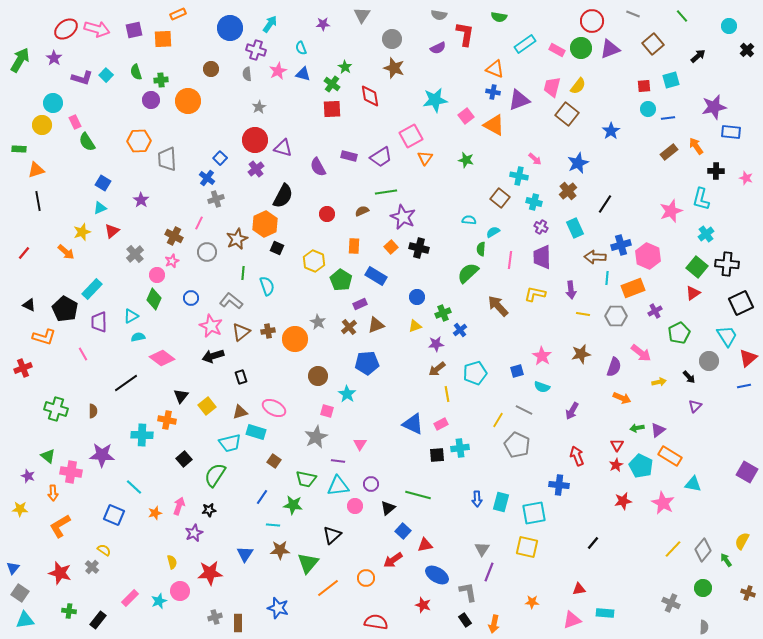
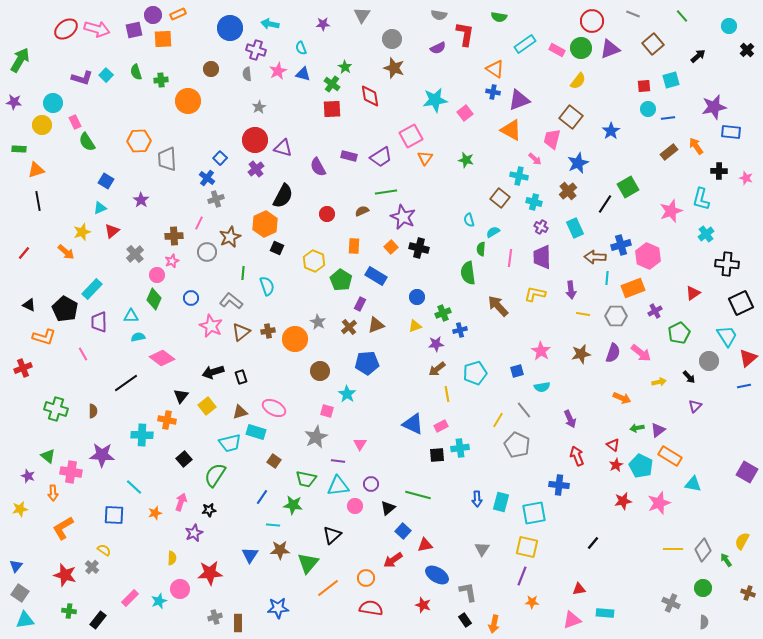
cyan arrow at (270, 24): rotated 114 degrees counterclockwise
purple star at (54, 58): moved 40 px left, 44 px down; rotated 28 degrees counterclockwise
orange triangle at (495, 69): rotated 12 degrees clockwise
yellow semicircle at (578, 86): moved 5 px up
pink trapezoid at (552, 87): moved 52 px down
purple circle at (151, 100): moved 2 px right, 85 px up
brown square at (567, 114): moved 4 px right, 3 px down
pink square at (466, 116): moved 1 px left, 3 px up
orange triangle at (494, 125): moved 17 px right, 5 px down
black cross at (716, 171): moved 3 px right
blue square at (103, 183): moved 3 px right, 2 px up
cyan semicircle at (469, 220): rotated 112 degrees counterclockwise
brown cross at (174, 236): rotated 30 degrees counterclockwise
brown star at (237, 239): moved 7 px left, 2 px up
pink line at (510, 260): moved 2 px up
green square at (697, 267): moved 69 px left, 80 px up; rotated 20 degrees clockwise
green semicircle at (468, 273): rotated 55 degrees counterclockwise
purple rectangle at (360, 304): rotated 40 degrees counterclockwise
cyan triangle at (131, 316): rotated 28 degrees clockwise
blue cross at (460, 330): rotated 24 degrees clockwise
black arrow at (213, 356): moved 16 px down
pink star at (542, 356): moved 1 px left, 5 px up
purple semicircle at (614, 367): moved 1 px left, 14 px up
brown circle at (318, 376): moved 2 px right, 5 px up
cyan semicircle at (542, 387): rotated 28 degrees counterclockwise
gray line at (524, 410): rotated 24 degrees clockwise
purple arrow at (572, 411): moved 2 px left, 8 px down; rotated 54 degrees counterclockwise
pink rectangle at (441, 424): moved 2 px down
red triangle at (617, 445): moved 4 px left; rotated 24 degrees counterclockwise
pink star at (663, 503): moved 4 px left; rotated 25 degrees clockwise
pink arrow at (179, 506): moved 2 px right, 4 px up
yellow star at (20, 509): rotated 14 degrees counterclockwise
blue square at (114, 515): rotated 20 degrees counterclockwise
orange L-shape at (60, 526): moved 3 px right, 2 px down
yellow line at (673, 549): rotated 48 degrees clockwise
blue triangle at (245, 554): moved 5 px right, 1 px down
yellow semicircle at (172, 562): moved 4 px up; rotated 16 degrees clockwise
blue triangle at (13, 568): moved 3 px right, 2 px up
purple line at (489, 572): moved 33 px right, 4 px down
red star at (60, 573): moved 5 px right, 2 px down
pink circle at (180, 591): moved 2 px up
blue star at (278, 608): rotated 20 degrees counterclockwise
red semicircle at (376, 622): moved 5 px left, 14 px up
gray semicircle at (704, 627): moved 5 px up
